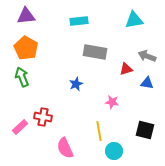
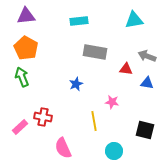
red triangle: rotated 24 degrees clockwise
yellow line: moved 5 px left, 10 px up
pink semicircle: moved 2 px left
